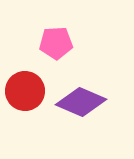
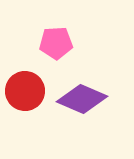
purple diamond: moved 1 px right, 3 px up
